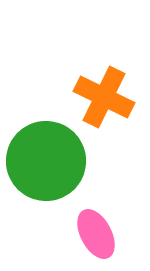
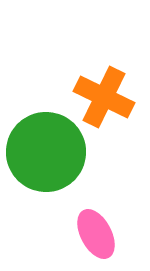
green circle: moved 9 px up
